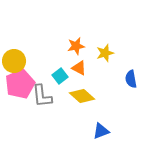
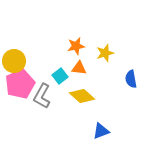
orange triangle: rotated 21 degrees counterclockwise
gray L-shape: rotated 35 degrees clockwise
